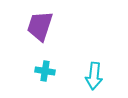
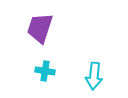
purple trapezoid: moved 2 px down
